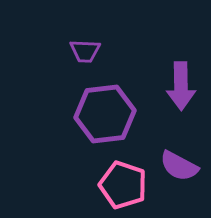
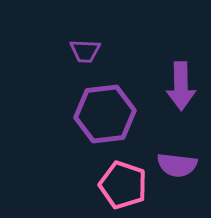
purple semicircle: moved 2 px left, 1 px up; rotated 21 degrees counterclockwise
